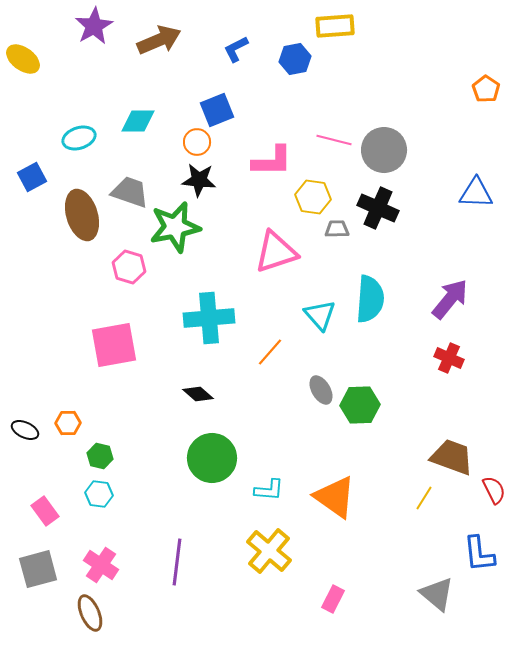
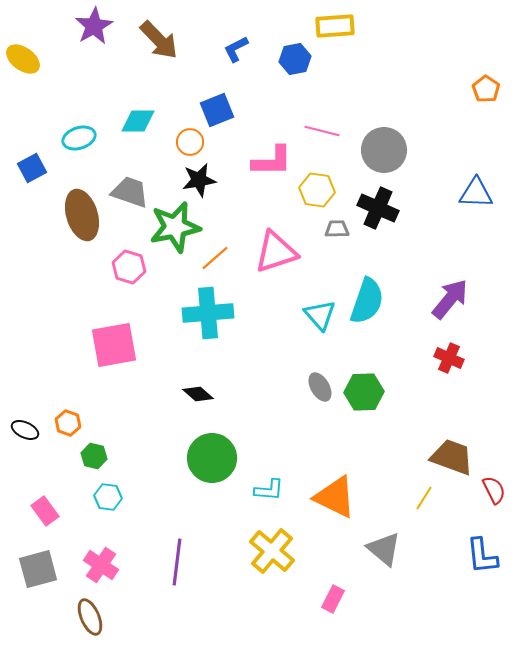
brown arrow at (159, 40): rotated 69 degrees clockwise
pink line at (334, 140): moved 12 px left, 9 px up
orange circle at (197, 142): moved 7 px left
blue square at (32, 177): moved 9 px up
black star at (199, 180): rotated 16 degrees counterclockwise
yellow hexagon at (313, 197): moved 4 px right, 7 px up
cyan semicircle at (370, 299): moved 3 px left, 2 px down; rotated 15 degrees clockwise
cyan cross at (209, 318): moved 1 px left, 5 px up
orange line at (270, 352): moved 55 px left, 94 px up; rotated 8 degrees clockwise
gray ellipse at (321, 390): moved 1 px left, 3 px up
green hexagon at (360, 405): moved 4 px right, 13 px up
orange hexagon at (68, 423): rotated 20 degrees clockwise
green hexagon at (100, 456): moved 6 px left
cyan hexagon at (99, 494): moved 9 px right, 3 px down
orange triangle at (335, 497): rotated 9 degrees counterclockwise
yellow cross at (269, 551): moved 3 px right
blue L-shape at (479, 554): moved 3 px right, 2 px down
gray triangle at (437, 594): moved 53 px left, 45 px up
brown ellipse at (90, 613): moved 4 px down
